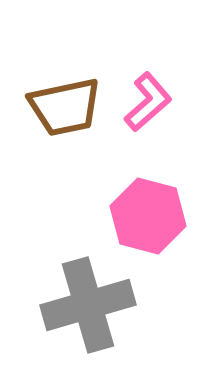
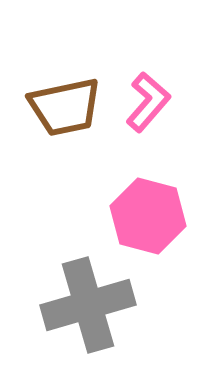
pink L-shape: rotated 8 degrees counterclockwise
